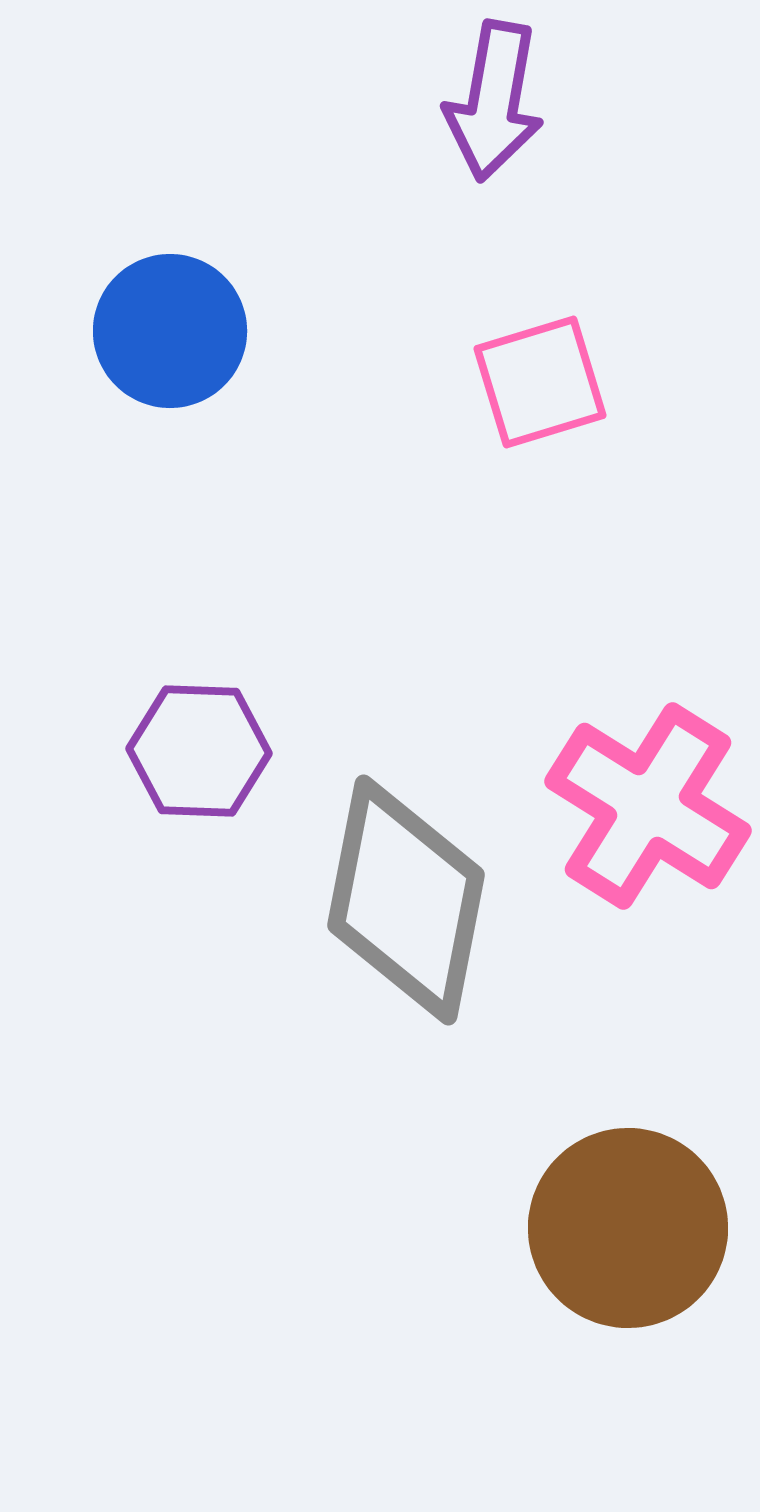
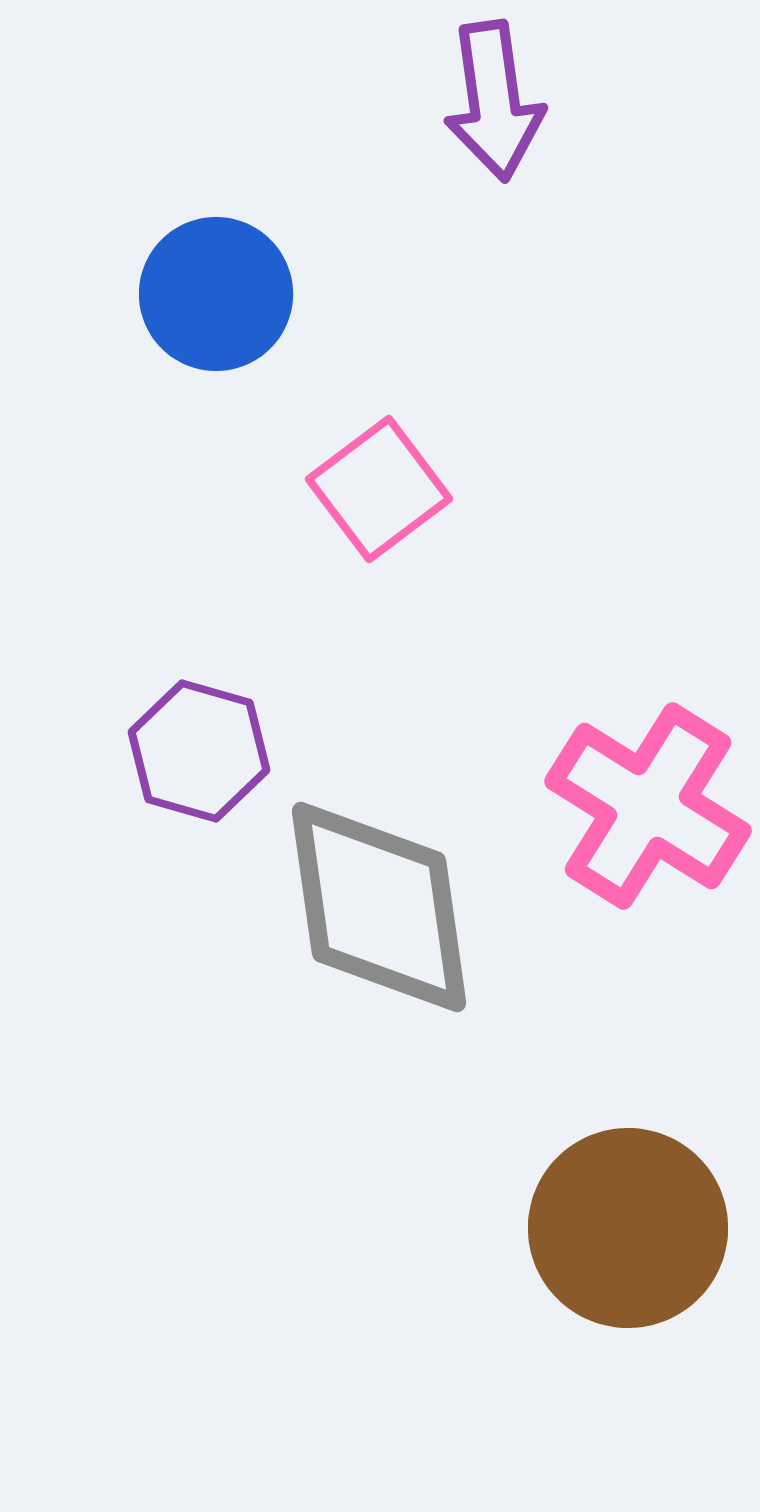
purple arrow: rotated 18 degrees counterclockwise
blue circle: moved 46 px right, 37 px up
pink square: moved 161 px left, 107 px down; rotated 20 degrees counterclockwise
purple hexagon: rotated 14 degrees clockwise
gray diamond: moved 27 px left, 7 px down; rotated 19 degrees counterclockwise
